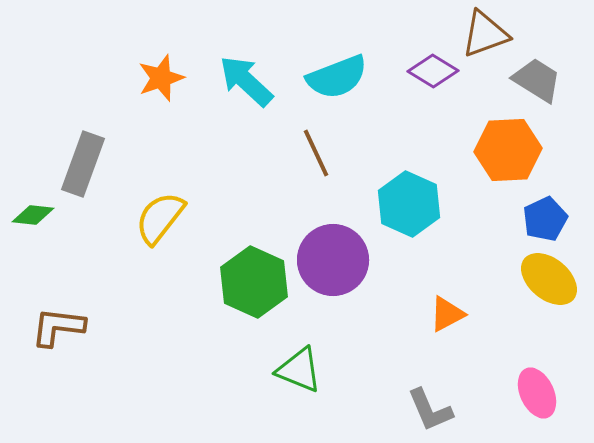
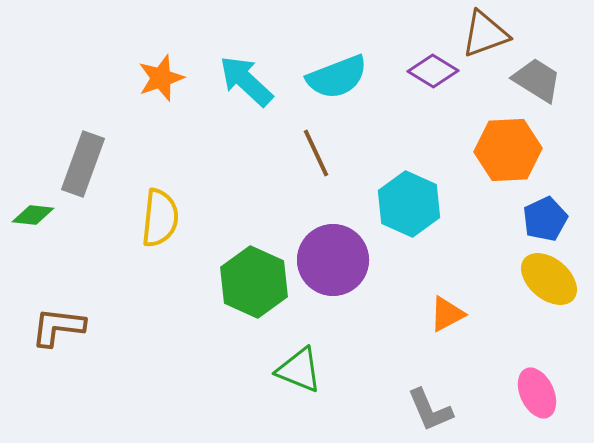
yellow semicircle: rotated 148 degrees clockwise
